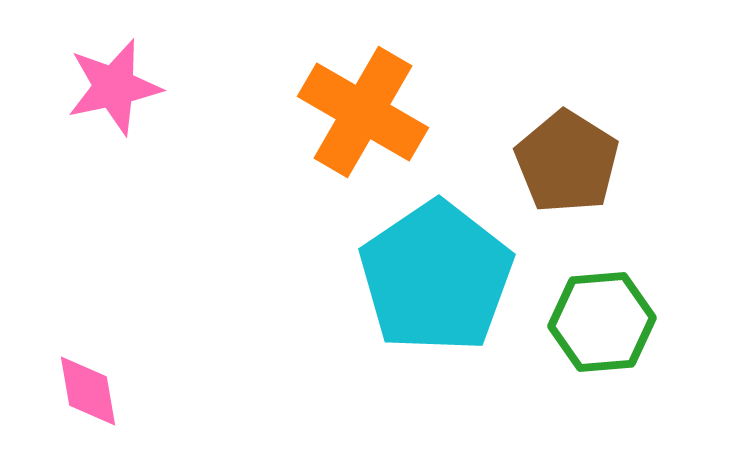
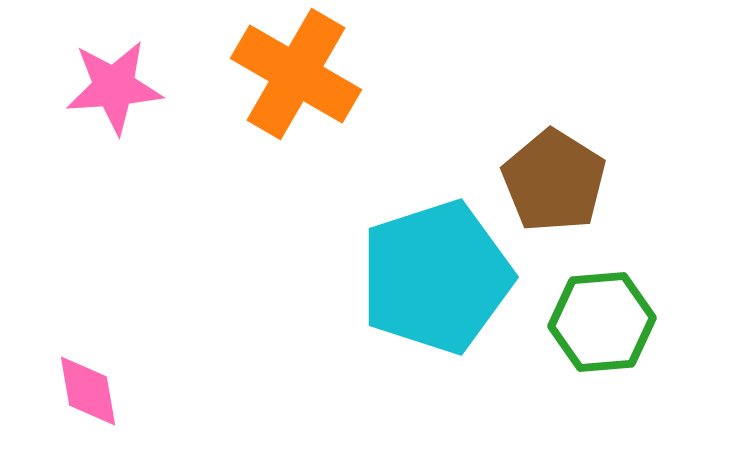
pink star: rotated 8 degrees clockwise
orange cross: moved 67 px left, 38 px up
brown pentagon: moved 13 px left, 19 px down
cyan pentagon: rotated 16 degrees clockwise
